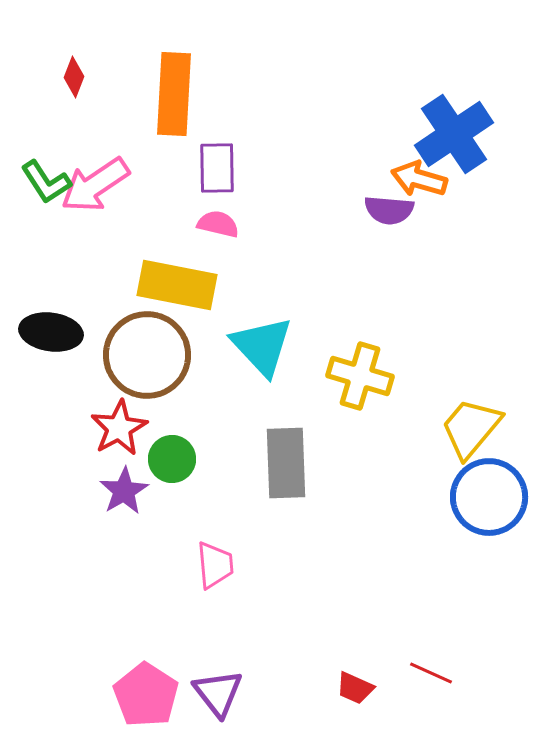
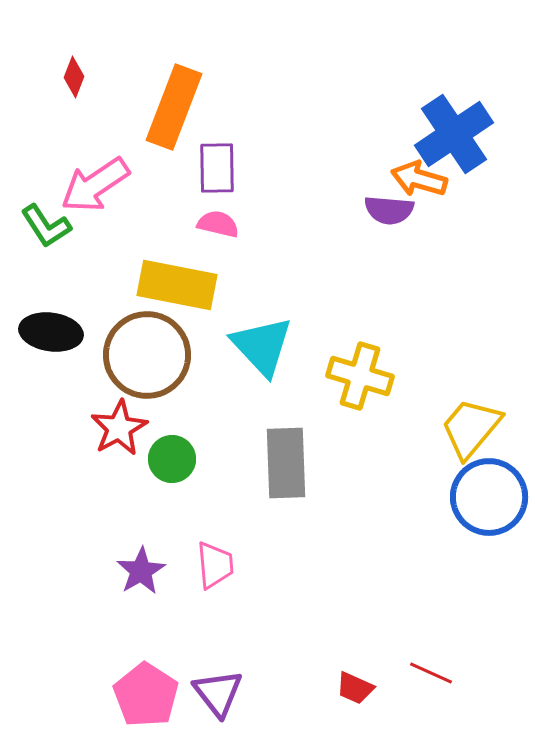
orange rectangle: moved 13 px down; rotated 18 degrees clockwise
green L-shape: moved 44 px down
purple star: moved 17 px right, 80 px down
